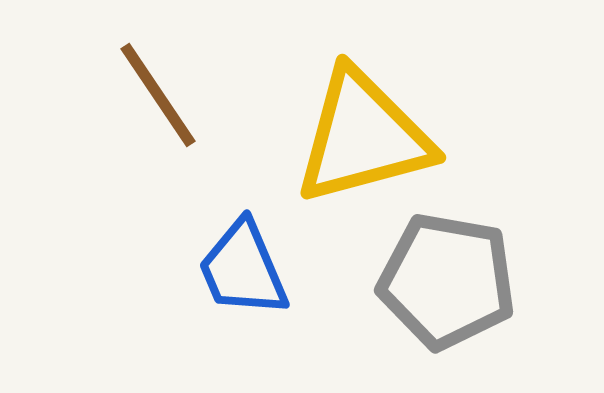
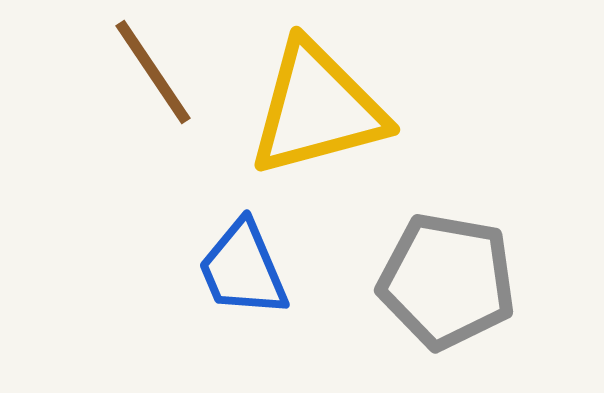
brown line: moved 5 px left, 23 px up
yellow triangle: moved 46 px left, 28 px up
